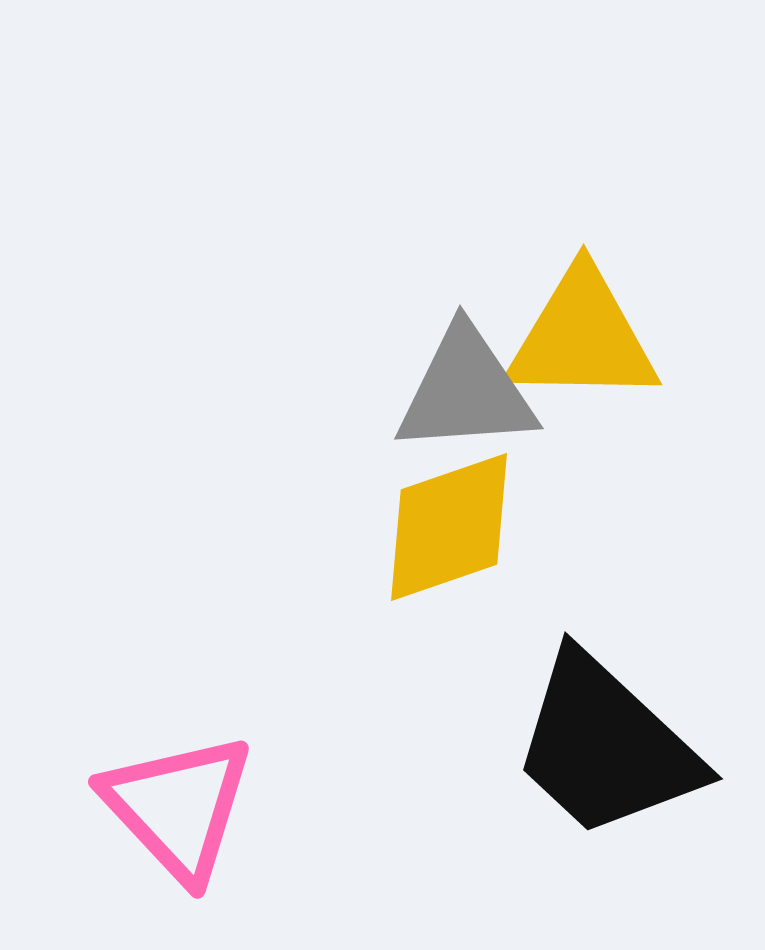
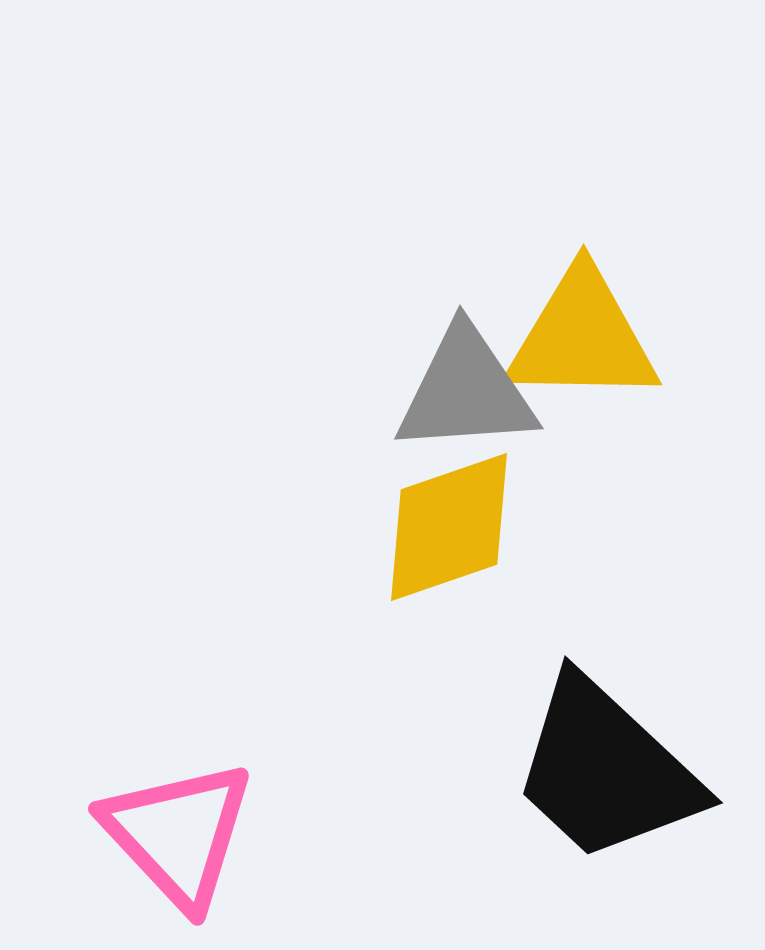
black trapezoid: moved 24 px down
pink triangle: moved 27 px down
